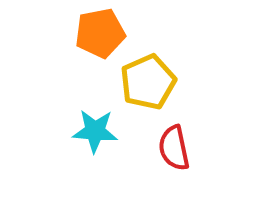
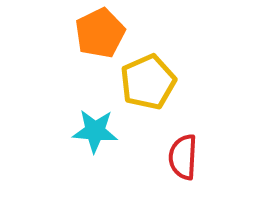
orange pentagon: rotated 15 degrees counterclockwise
red semicircle: moved 9 px right, 9 px down; rotated 15 degrees clockwise
